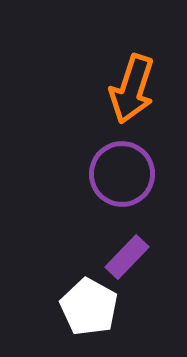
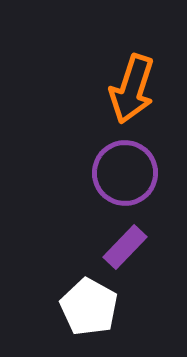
purple circle: moved 3 px right, 1 px up
purple rectangle: moved 2 px left, 10 px up
